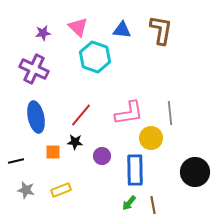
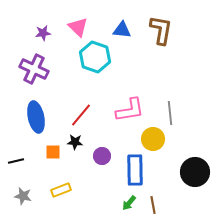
pink L-shape: moved 1 px right, 3 px up
yellow circle: moved 2 px right, 1 px down
gray star: moved 3 px left, 6 px down
